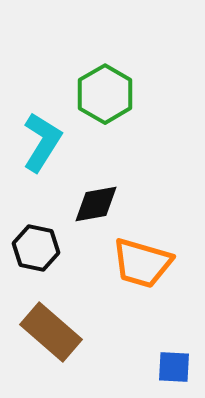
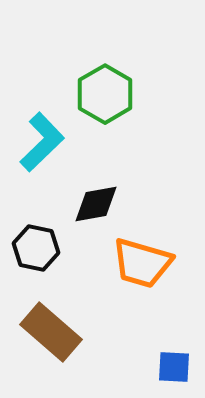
cyan L-shape: rotated 14 degrees clockwise
